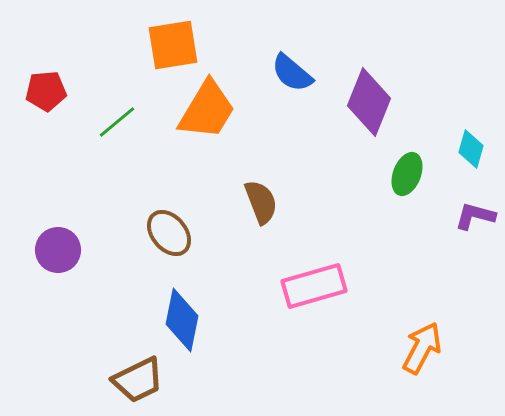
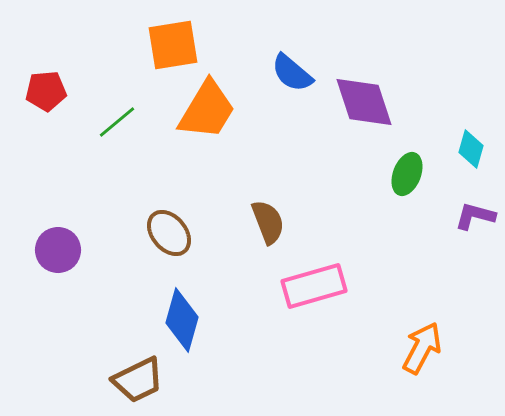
purple diamond: moved 5 px left; rotated 40 degrees counterclockwise
brown semicircle: moved 7 px right, 20 px down
blue diamond: rotated 4 degrees clockwise
